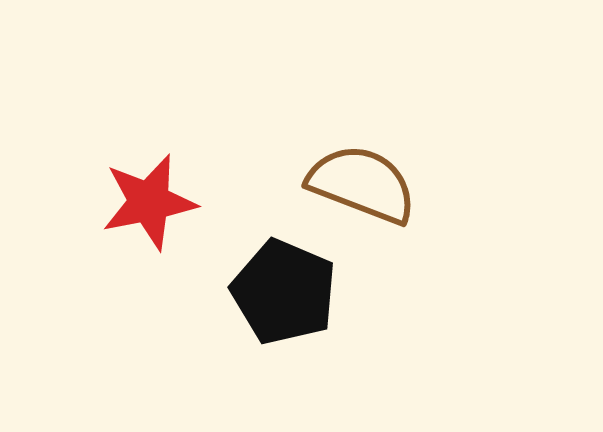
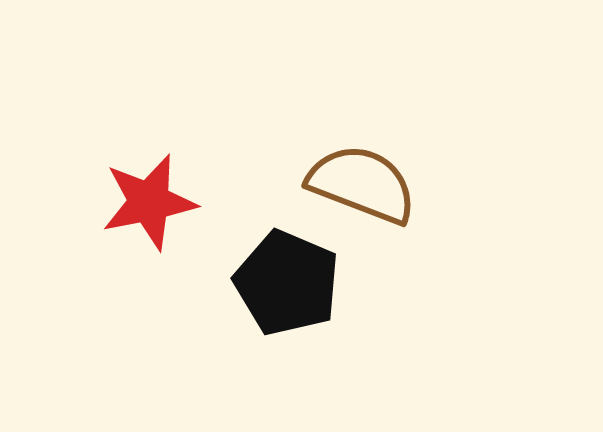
black pentagon: moved 3 px right, 9 px up
